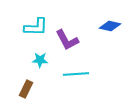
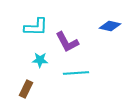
purple L-shape: moved 2 px down
cyan line: moved 1 px up
